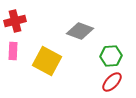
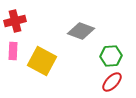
gray diamond: moved 1 px right
yellow square: moved 5 px left
